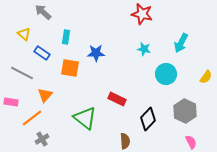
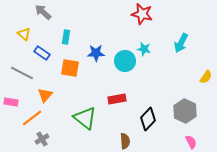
cyan circle: moved 41 px left, 13 px up
red rectangle: rotated 36 degrees counterclockwise
